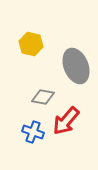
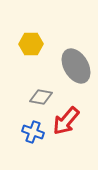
yellow hexagon: rotated 15 degrees counterclockwise
gray ellipse: rotated 8 degrees counterclockwise
gray diamond: moved 2 px left
